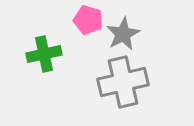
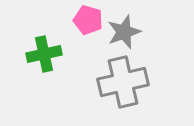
gray star: moved 1 px right, 2 px up; rotated 8 degrees clockwise
